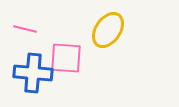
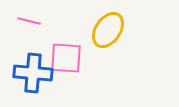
pink line: moved 4 px right, 8 px up
